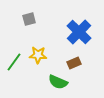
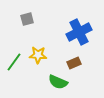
gray square: moved 2 px left
blue cross: rotated 20 degrees clockwise
